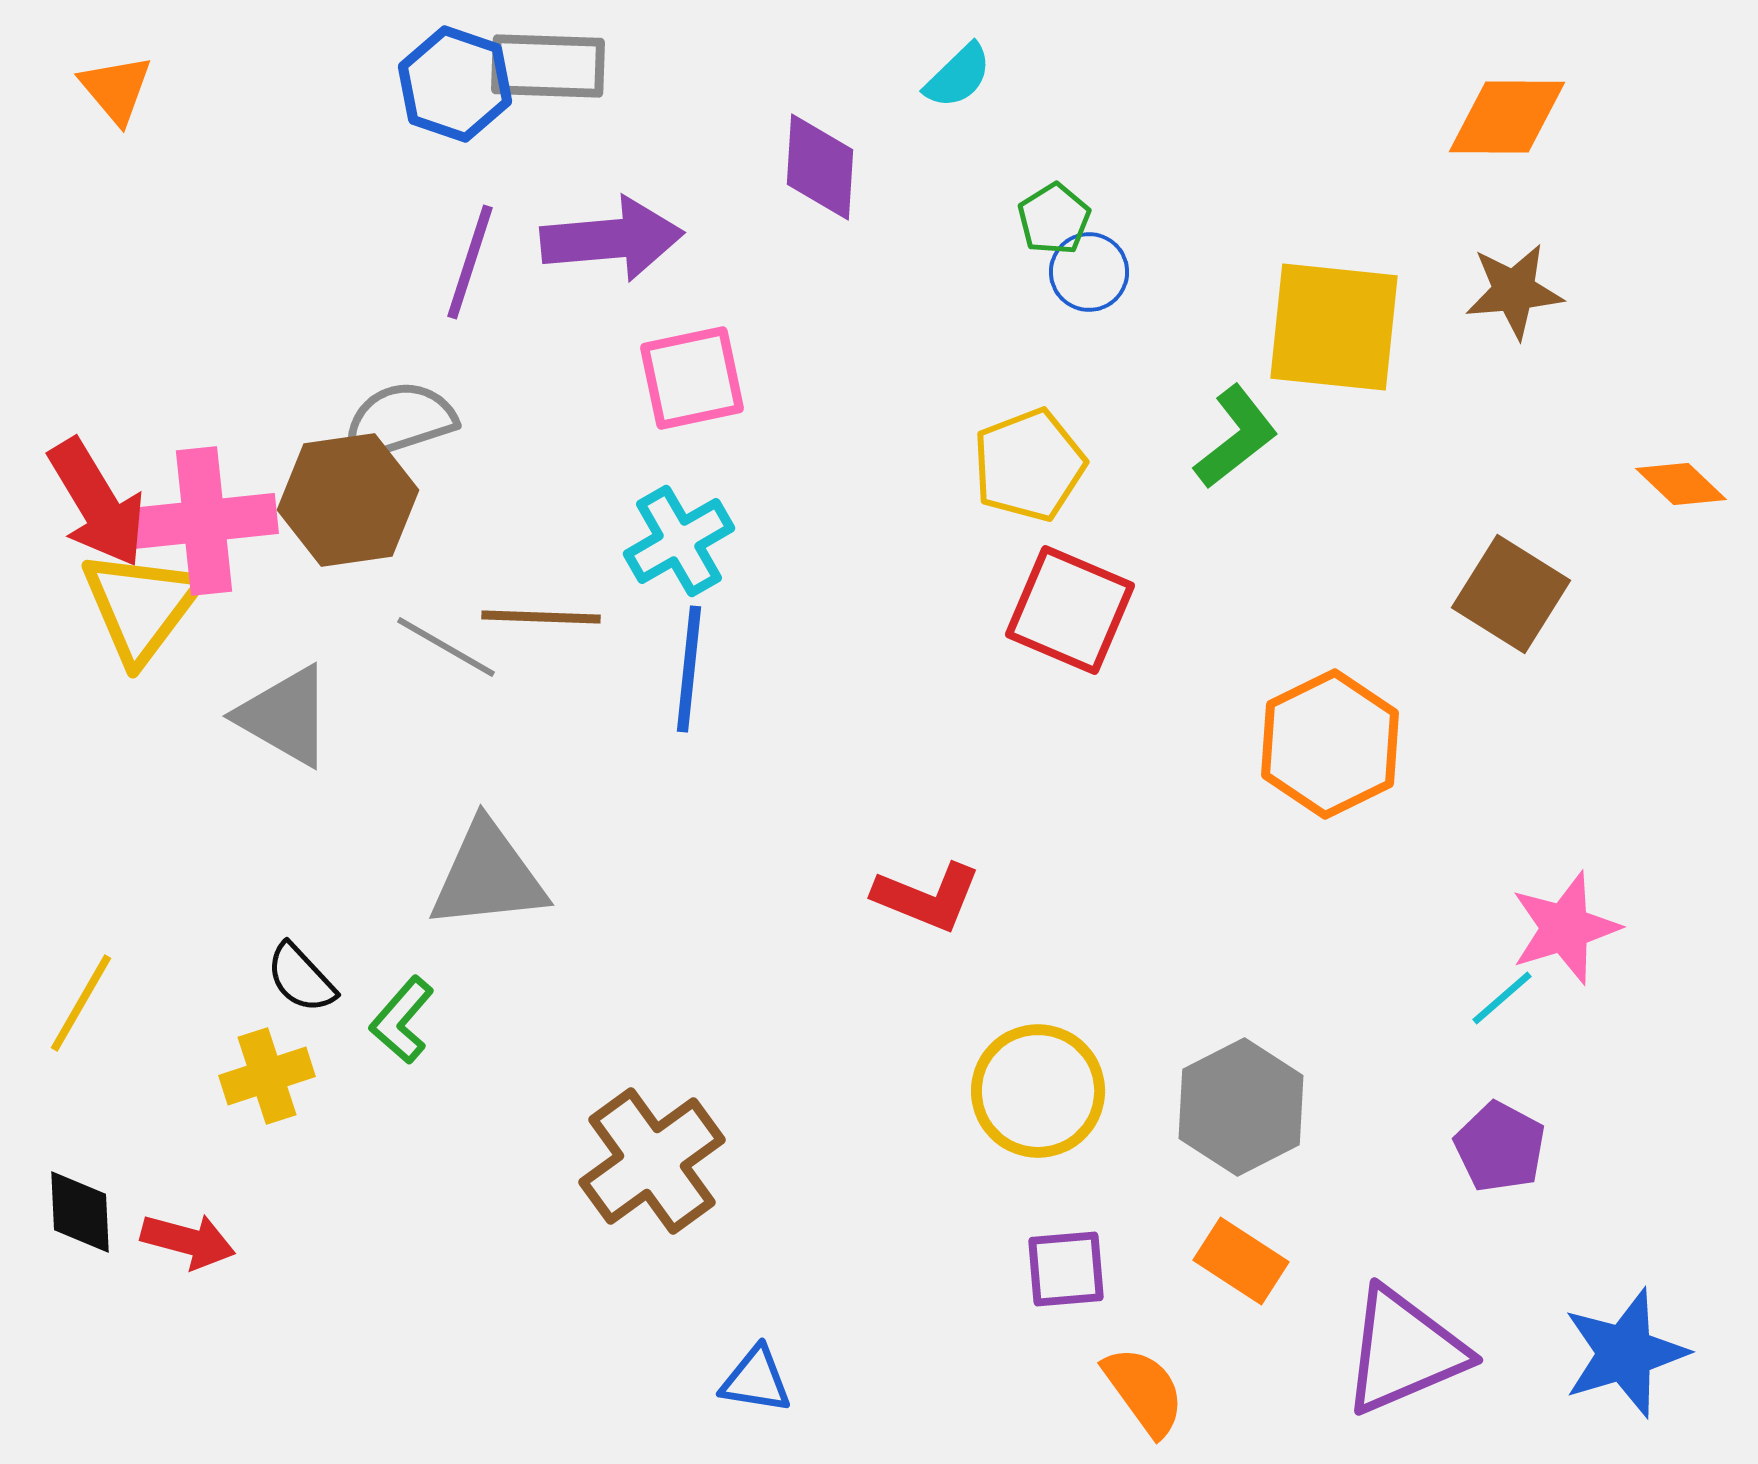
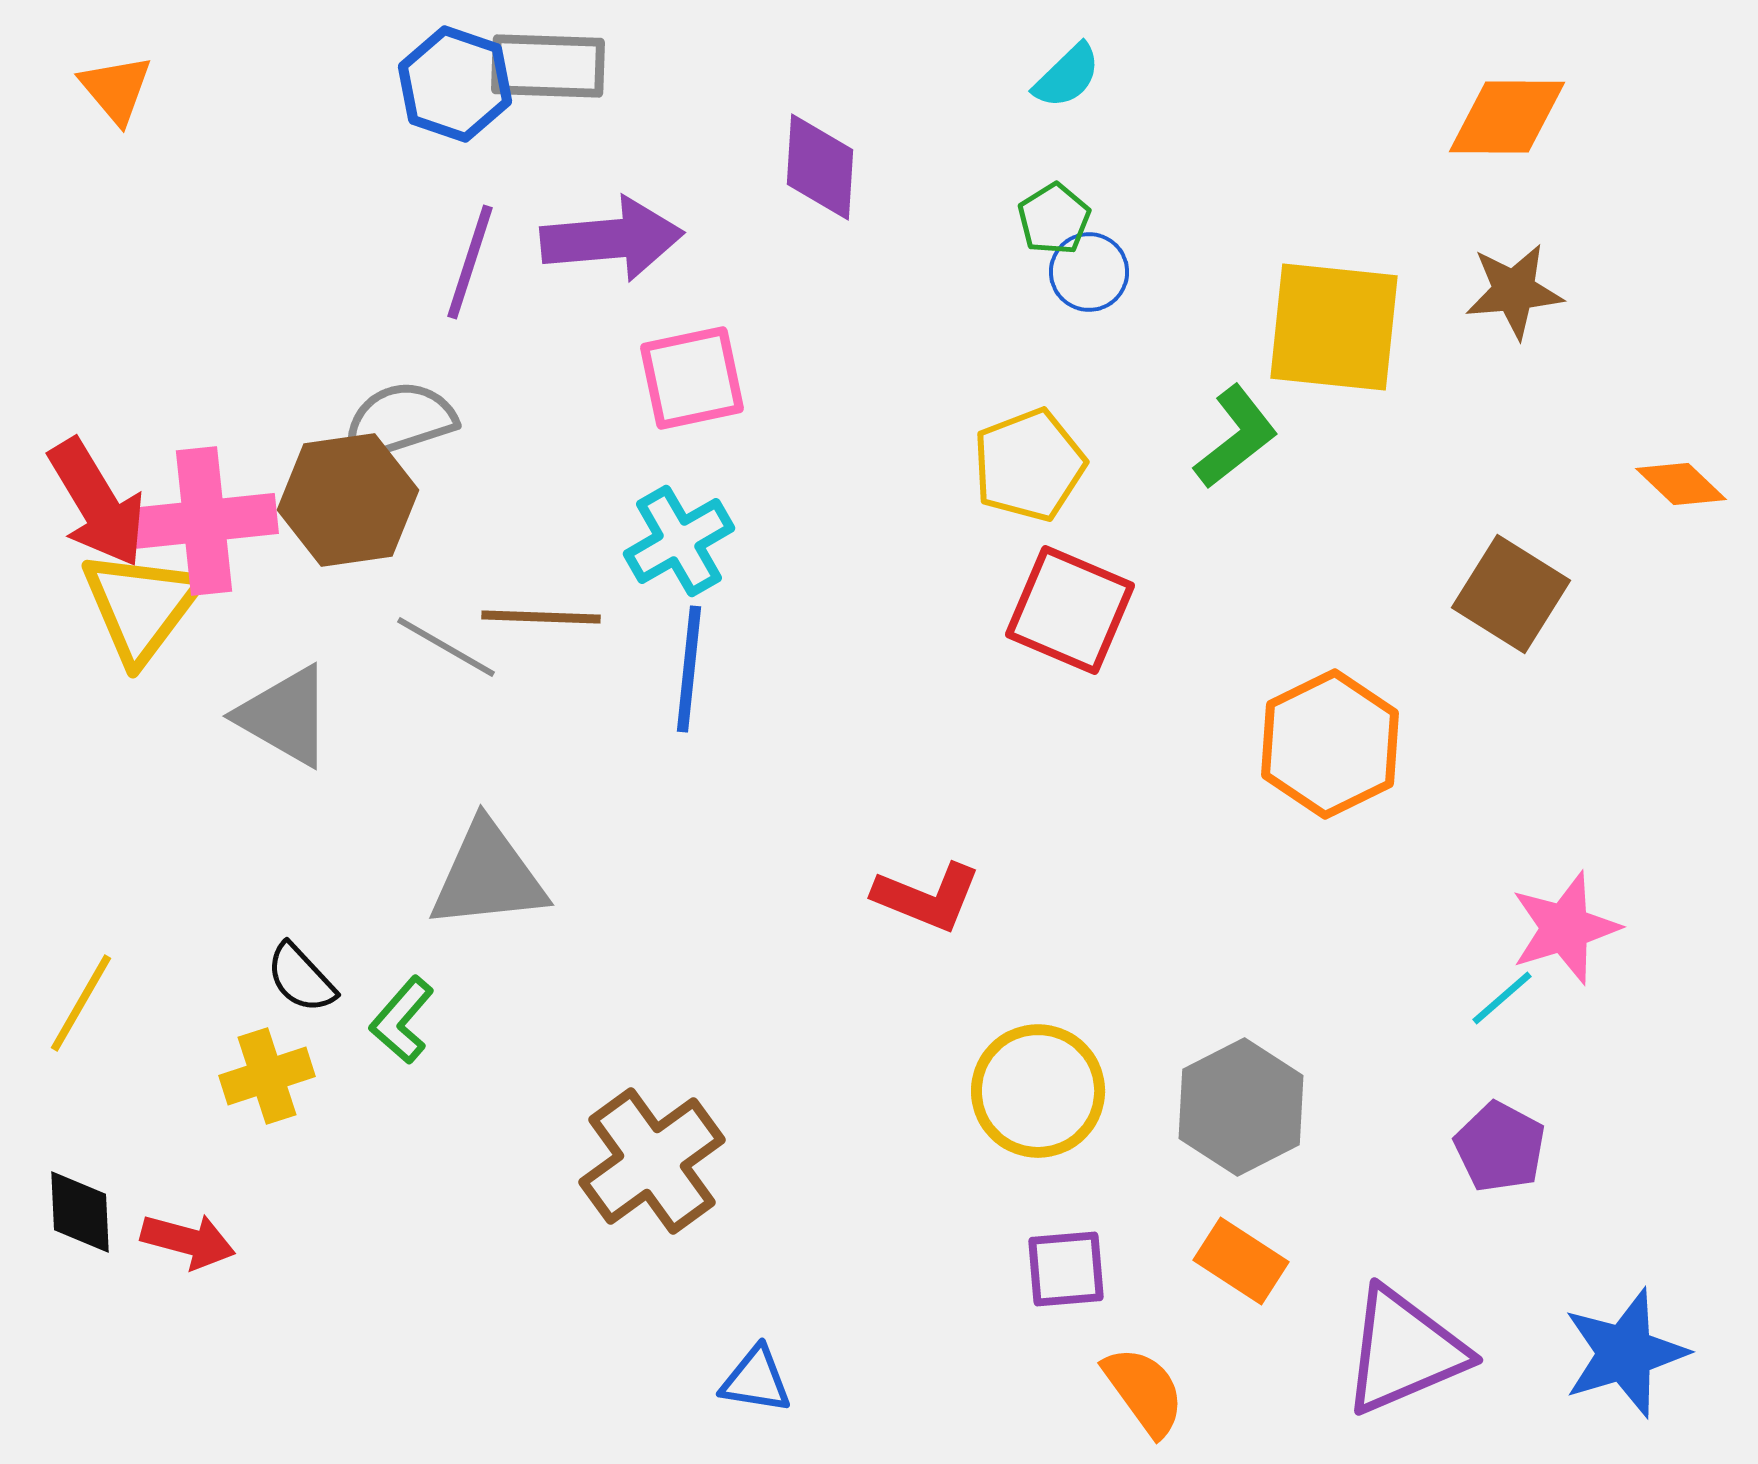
cyan semicircle at (958, 76): moved 109 px right
